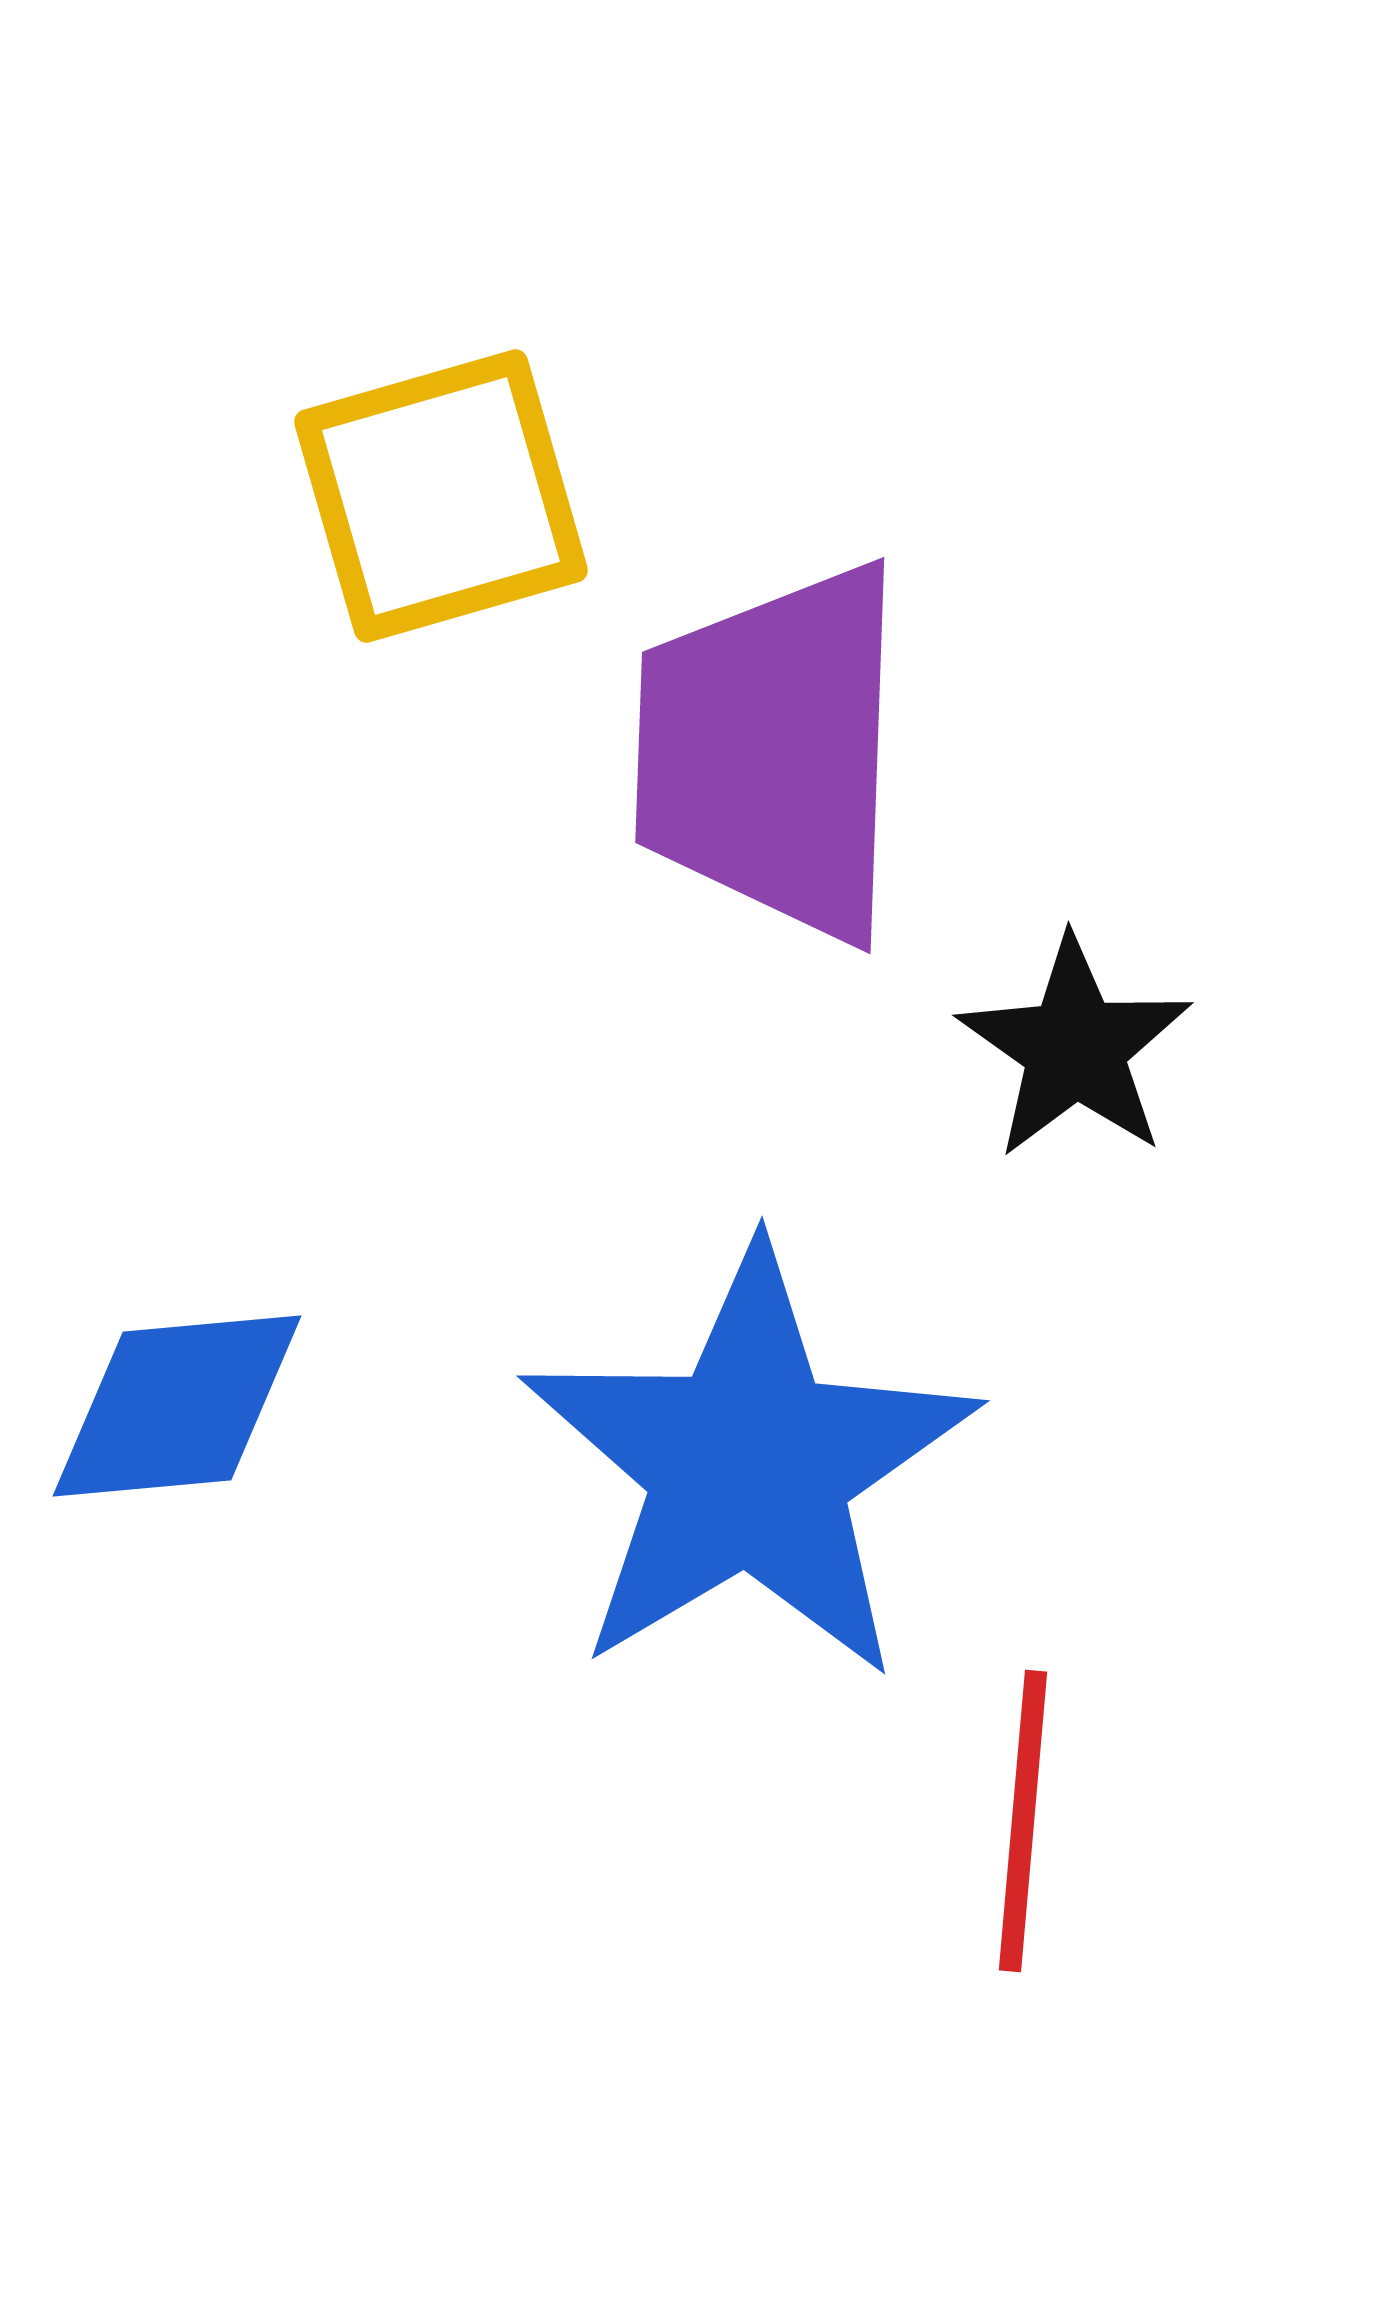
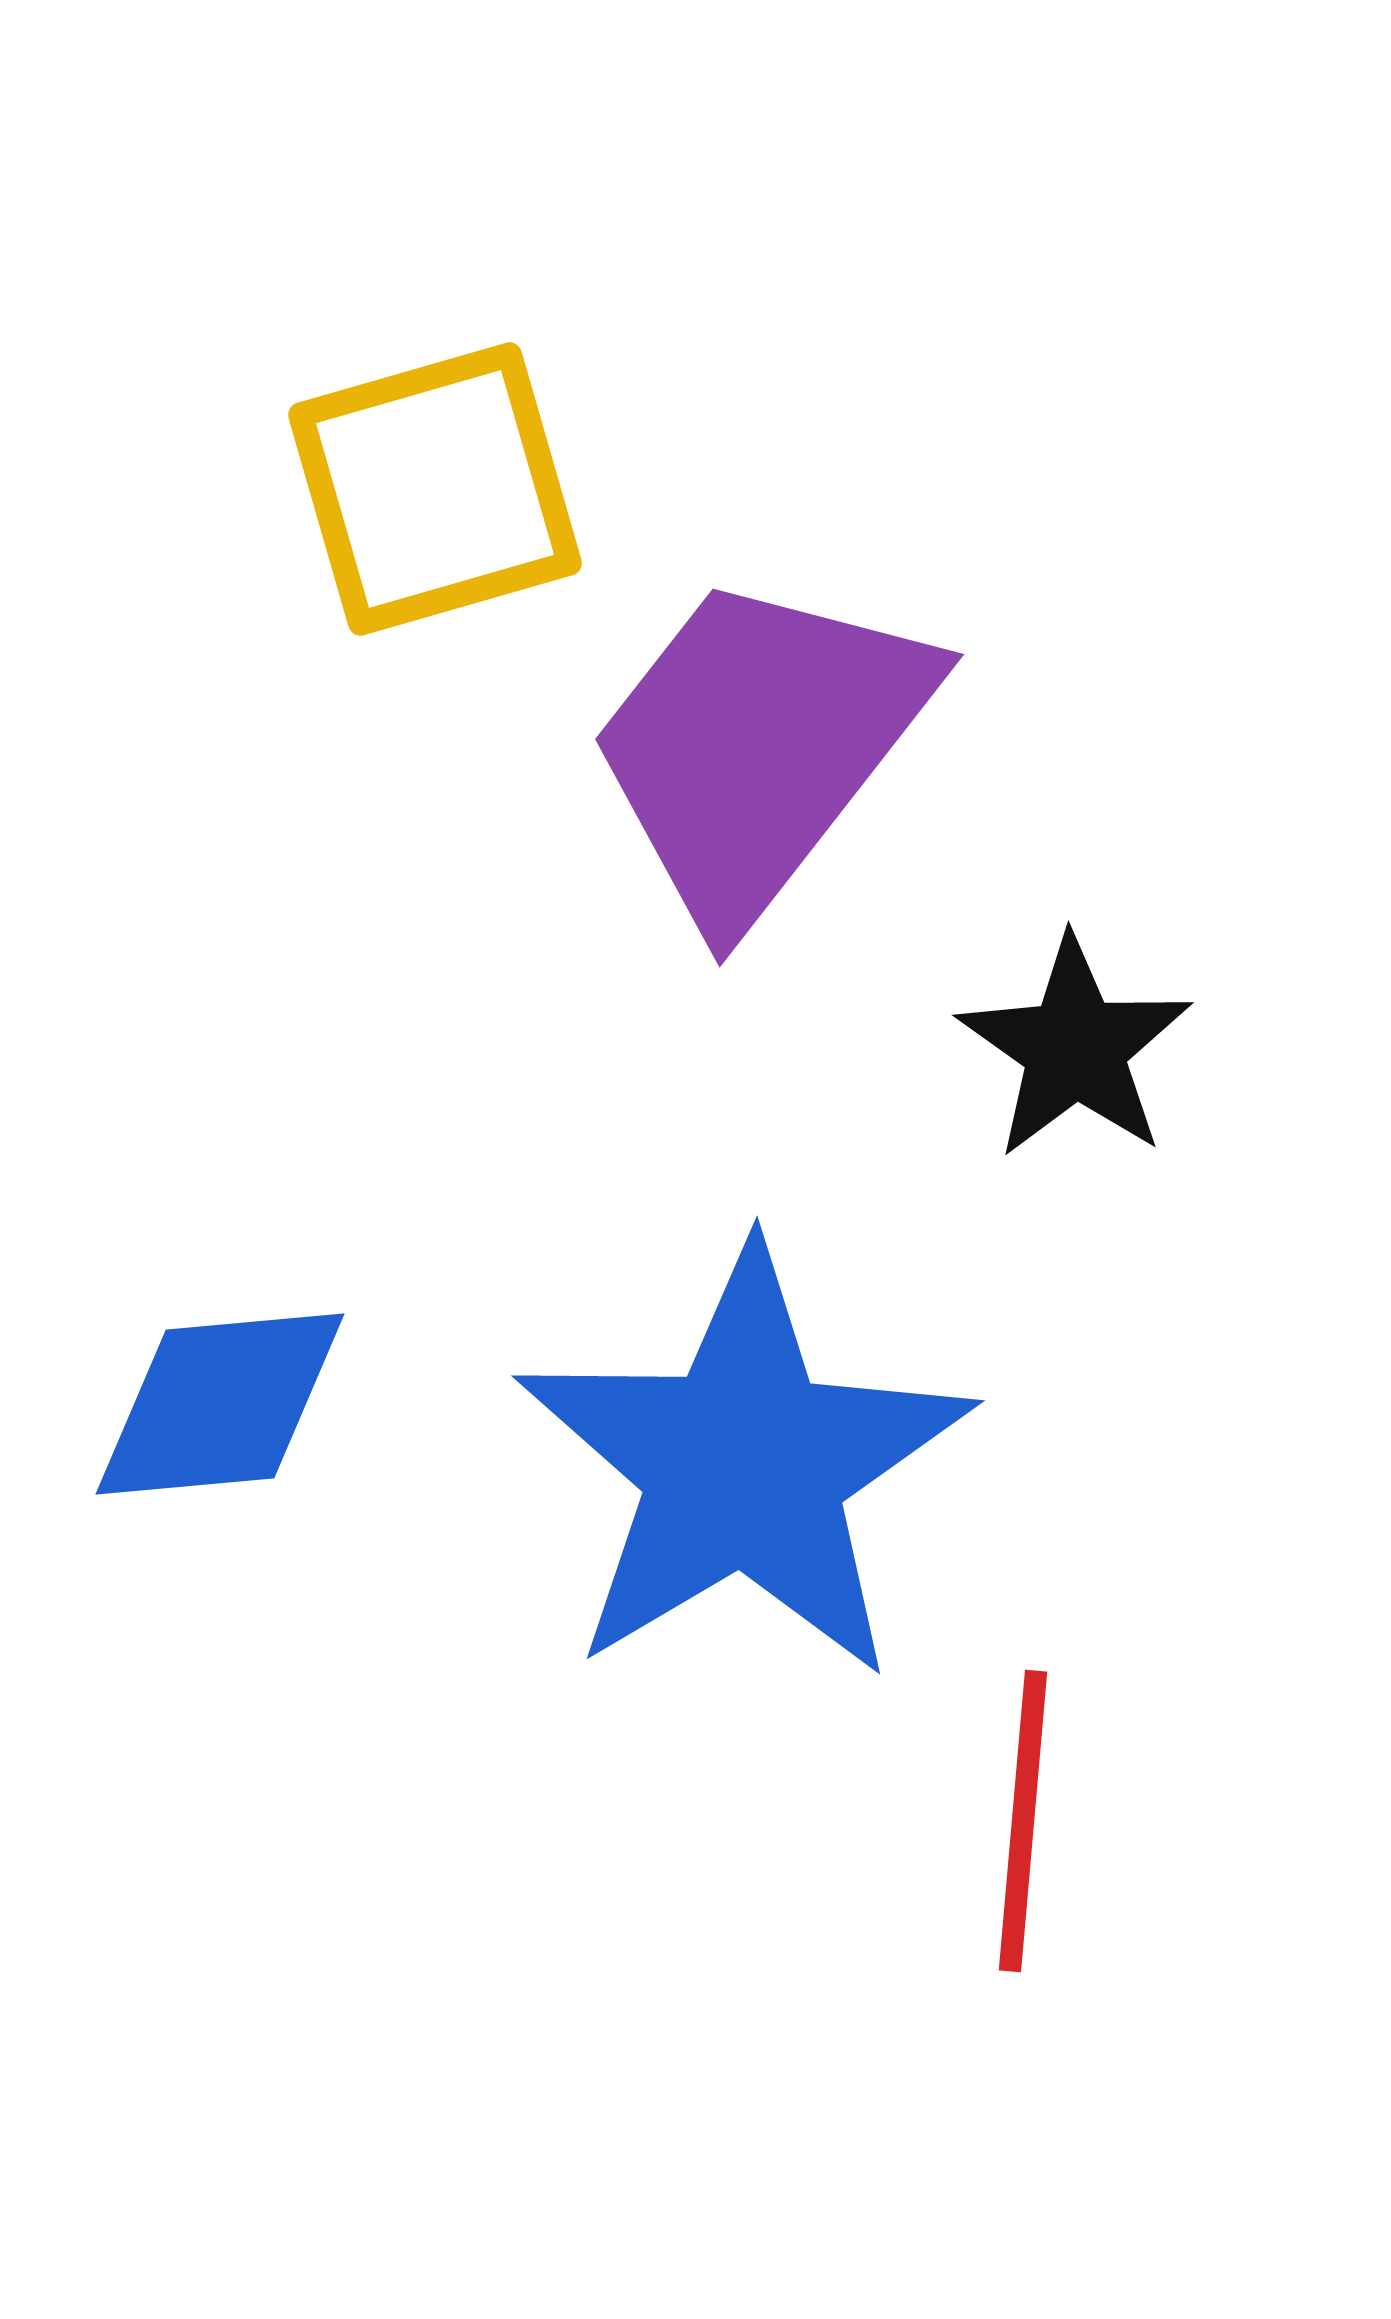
yellow square: moved 6 px left, 7 px up
purple trapezoid: moved 13 px left, 6 px up; rotated 36 degrees clockwise
blue diamond: moved 43 px right, 2 px up
blue star: moved 5 px left
